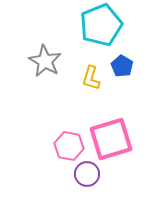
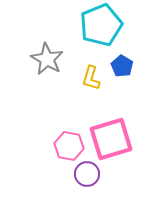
gray star: moved 2 px right, 2 px up
